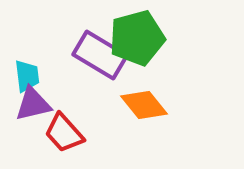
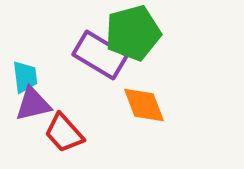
green pentagon: moved 4 px left, 5 px up
cyan trapezoid: moved 2 px left, 1 px down
orange diamond: rotated 18 degrees clockwise
